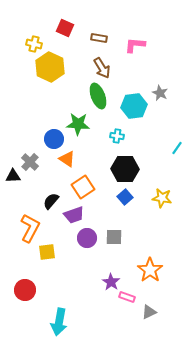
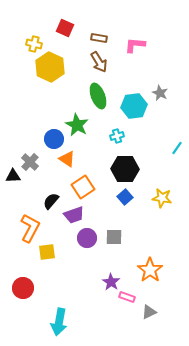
brown arrow: moved 3 px left, 6 px up
green star: moved 1 px left, 1 px down; rotated 25 degrees clockwise
cyan cross: rotated 24 degrees counterclockwise
red circle: moved 2 px left, 2 px up
